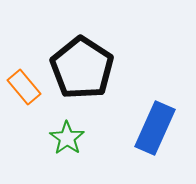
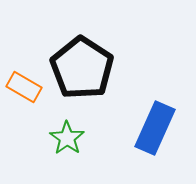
orange rectangle: rotated 20 degrees counterclockwise
